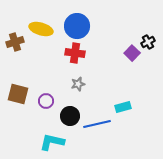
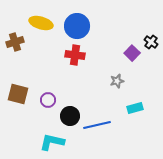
yellow ellipse: moved 6 px up
black cross: moved 3 px right; rotated 24 degrees counterclockwise
red cross: moved 2 px down
gray star: moved 39 px right, 3 px up
purple circle: moved 2 px right, 1 px up
cyan rectangle: moved 12 px right, 1 px down
blue line: moved 1 px down
